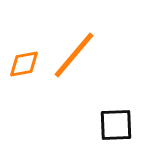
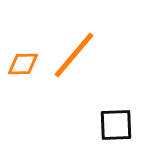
orange diamond: moved 1 px left; rotated 8 degrees clockwise
